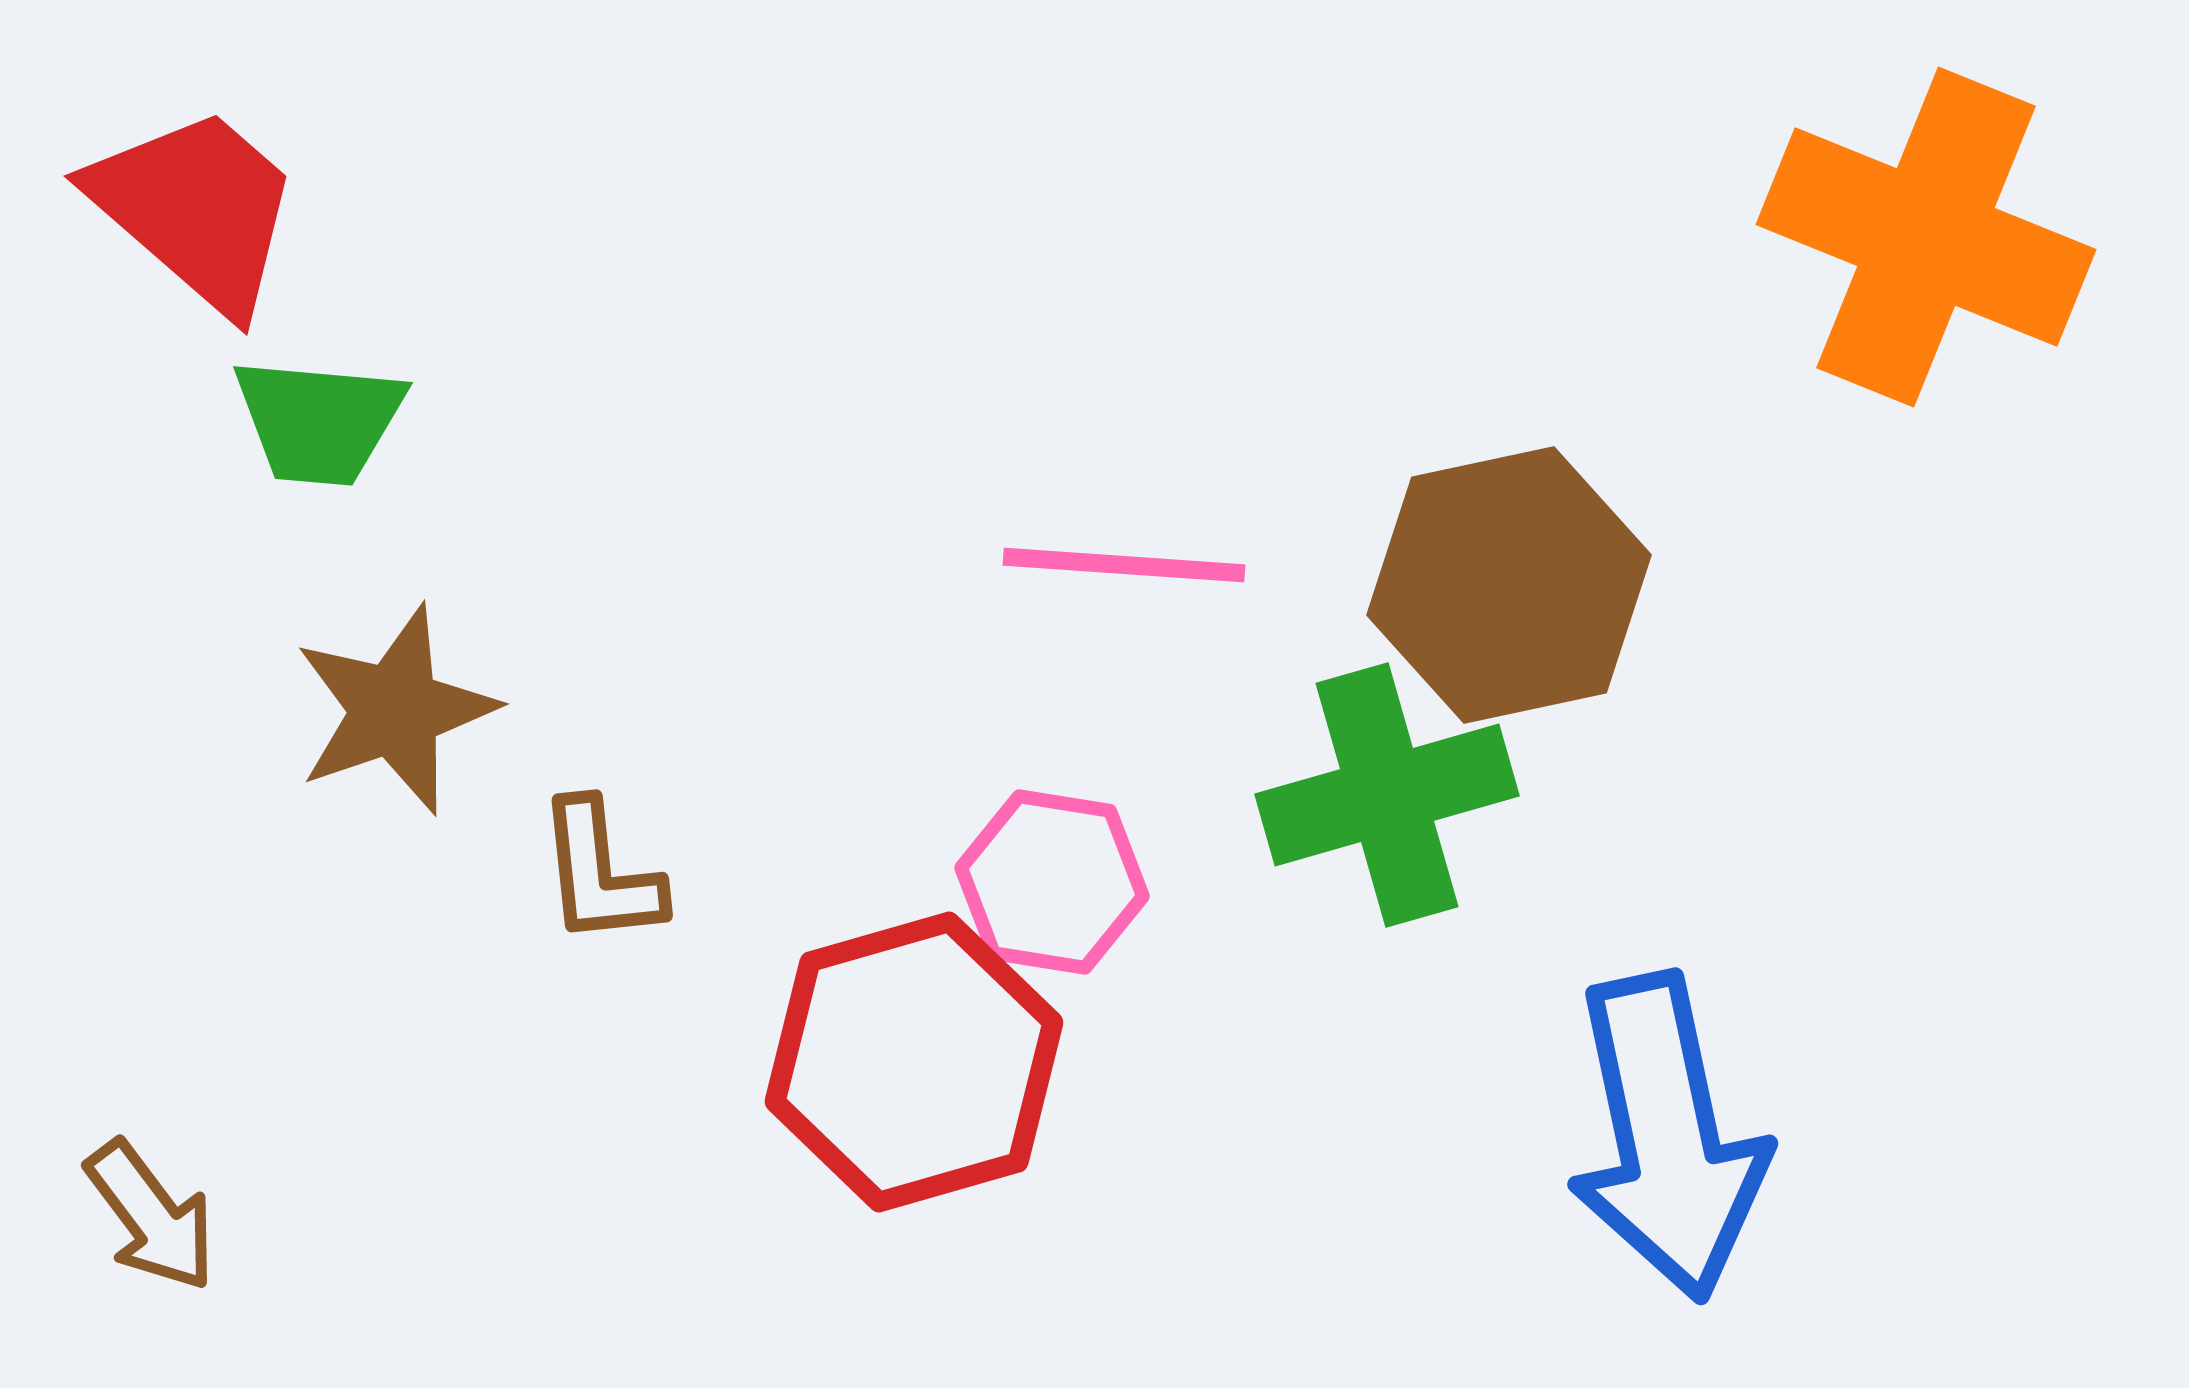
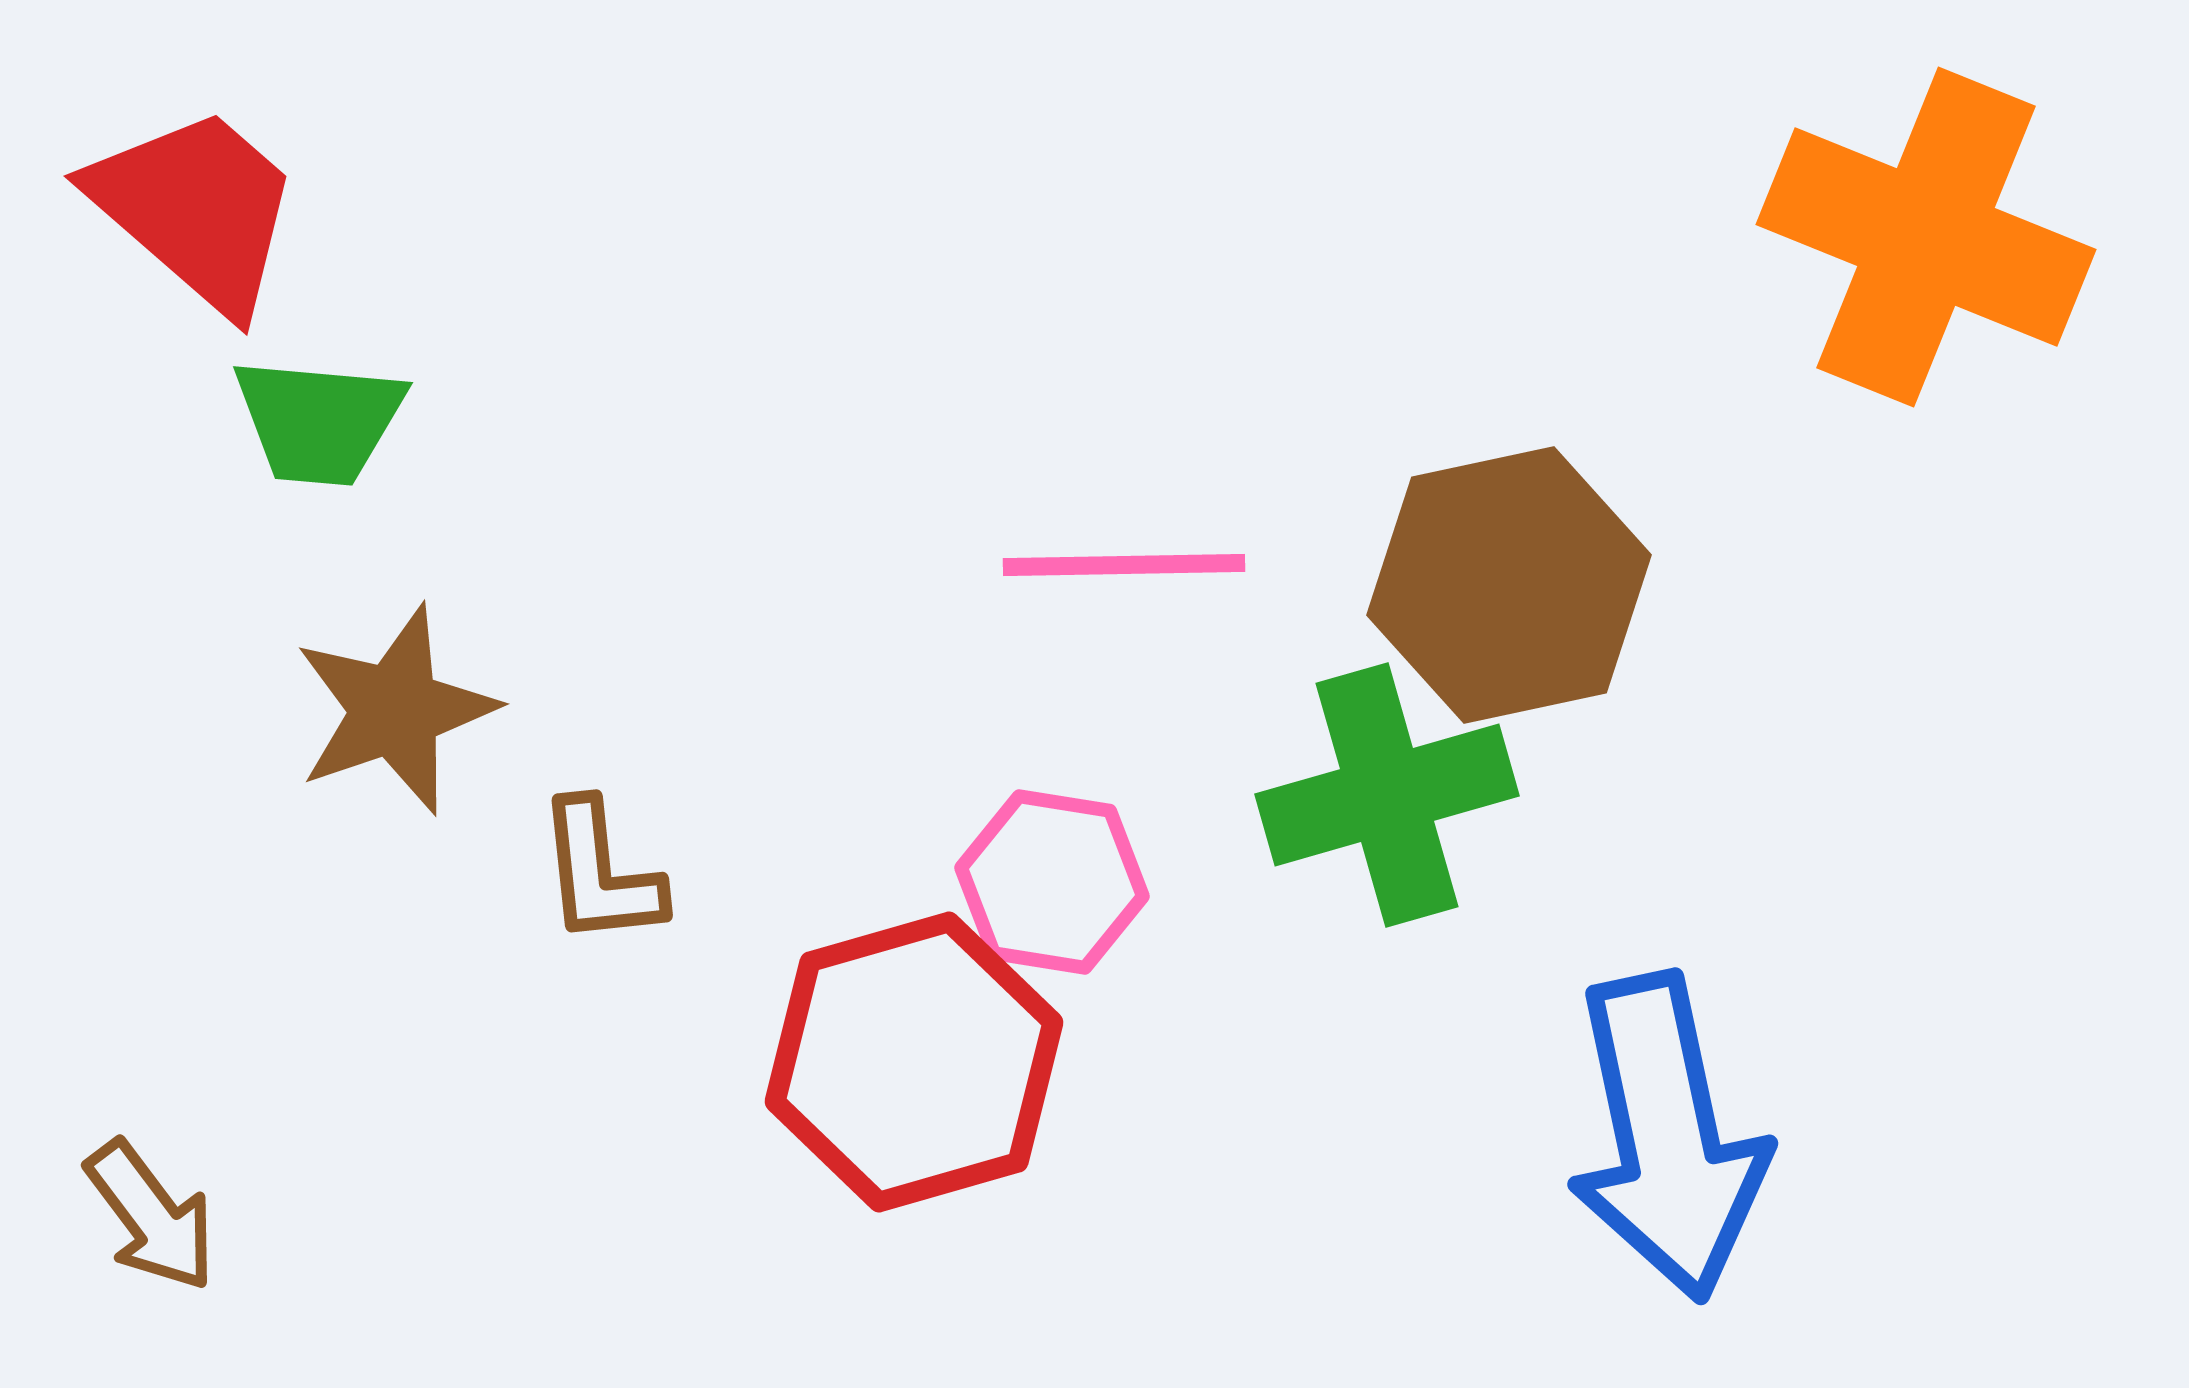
pink line: rotated 5 degrees counterclockwise
